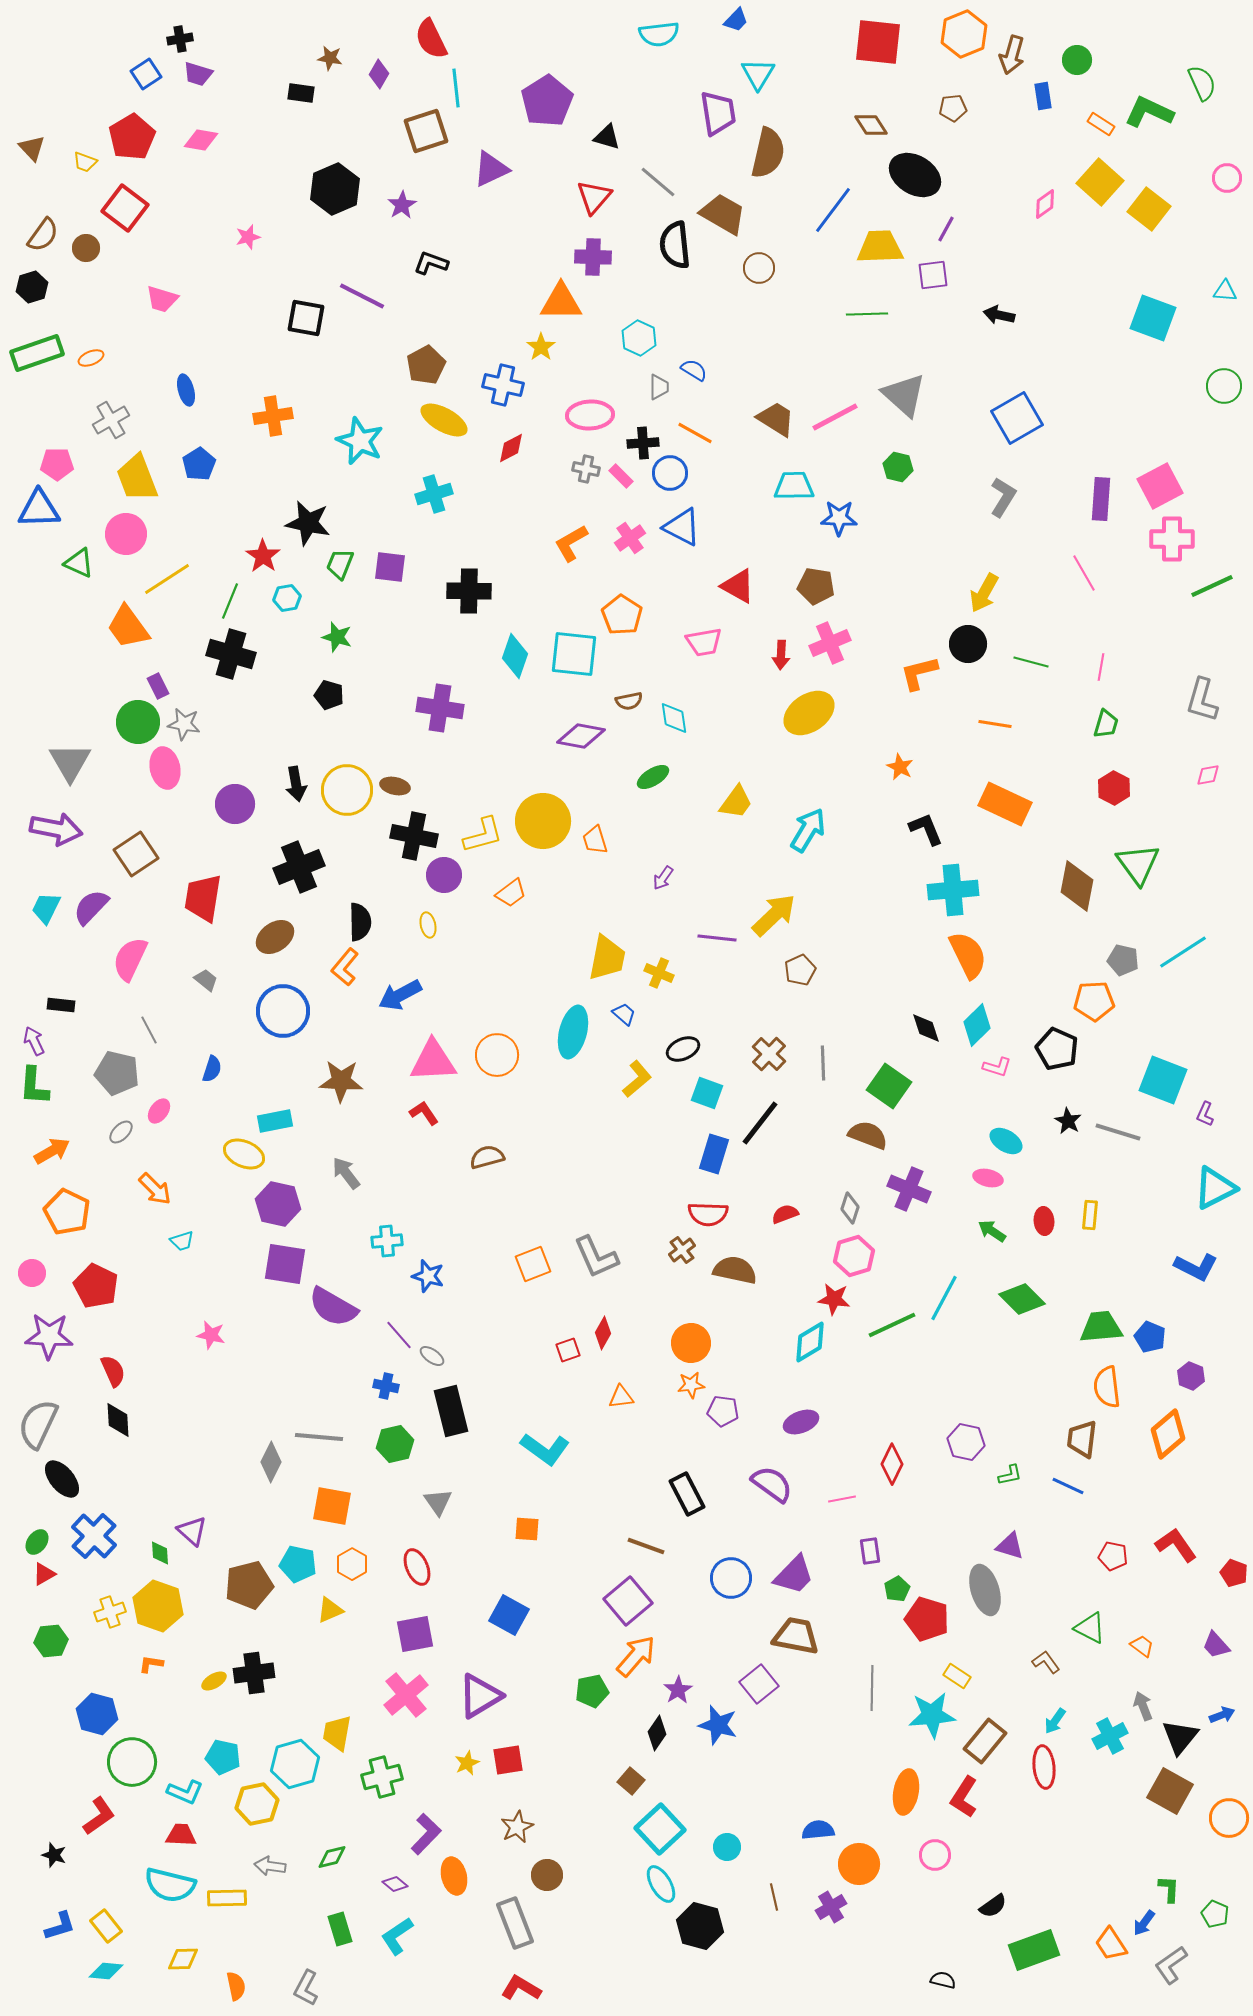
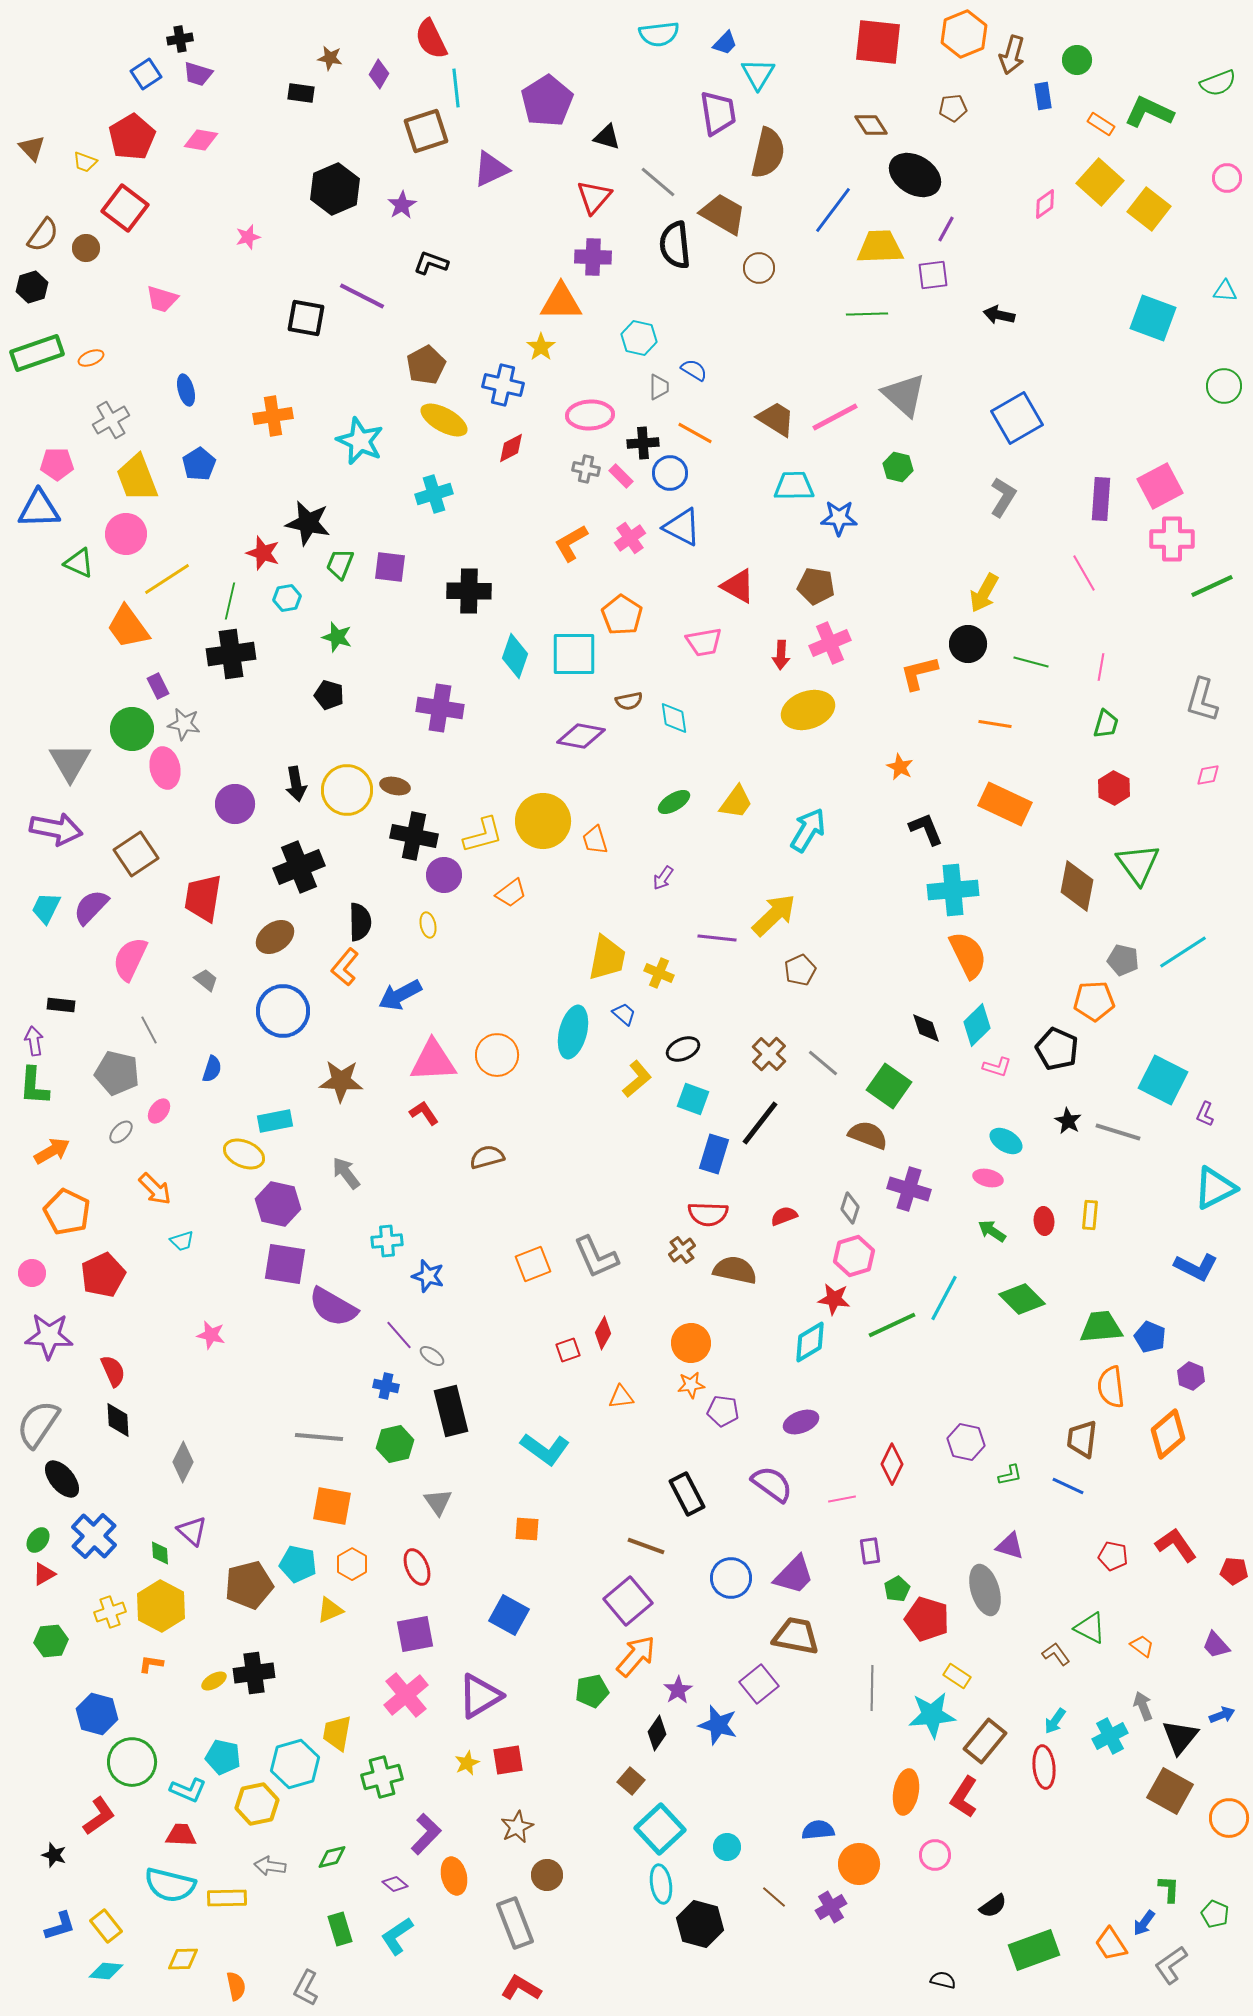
blue trapezoid at (736, 20): moved 11 px left, 23 px down
green semicircle at (1202, 83): moved 16 px right; rotated 93 degrees clockwise
cyan hexagon at (639, 338): rotated 12 degrees counterclockwise
red star at (263, 556): moved 3 px up; rotated 16 degrees counterclockwise
green line at (230, 601): rotated 9 degrees counterclockwise
black cross at (231, 654): rotated 24 degrees counterclockwise
cyan square at (574, 654): rotated 6 degrees counterclockwise
yellow ellipse at (809, 713): moved 1 px left, 3 px up; rotated 15 degrees clockwise
green circle at (138, 722): moved 6 px left, 7 px down
green ellipse at (653, 777): moved 21 px right, 25 px down
purple arrow at (34, 1041): rotated 16 degrees clockwise
gray line at (823, 1063): rotated 48 degrees counterclockwise
cyan square at (1163, 1080): rotated 6 degrees clockwise
cyan square at (707, 1093): moved 14 px left, 6 px down
purple cross at (909, 1189): rotated 6 degrees counterclockwise
red semicircle at (785, 1214): moved 1 px left, 2 px down
red pentagon at (96, 1286): moved 7 px right, 11 px up; rotated 21 degrees clockwise
orange semicircle at (1107, 1387): moved 4 px right
gray semicircle at (38, 1424): rotated 9 degrees clockwise
gray diamond at (271, 1462): moved 88 px left
green ellipse at (37, 1542): moved 1 px right, 2 px up
red pentagon at (1234, 1573): moved 2 px up; rotated 16 degrees counterclockwise
yellow hexagon at (158, 1606): moved 3 px right; rotated 9 degrees clockwise
brown L-shape at (1046, 1662): moved 10 px right, 8 px up
cyan L-shape at (185, 1792): moved 3 px right, 2 px up
cyan ellipse at (661, 1884): rotated 21 degrees clockwise
brown line at (774, 1897): rotated 36 degrees counterclockwise
black hexagon at (700, 1926): moved 2 px up
